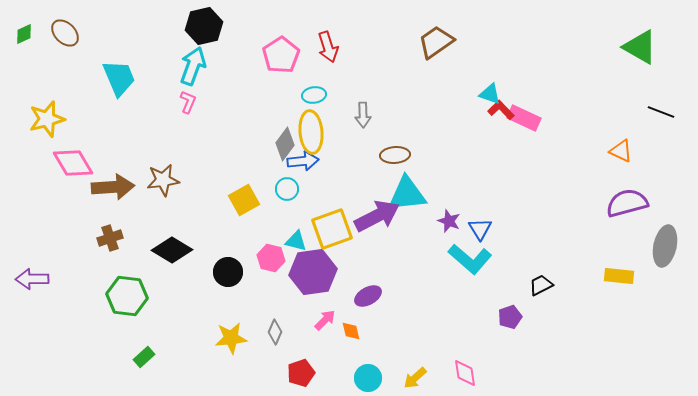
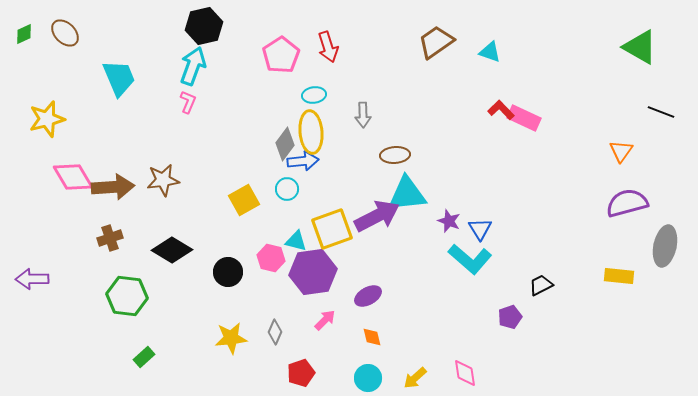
cyan triangle at (490, 94): moved 42 px up
orange triangle at (621, 151): rotated 40 degrees clockwise
pink diamond at (73, 163): moved 14 px down
orange diamond at (351, 331): moved 21 px right, 6 px down
